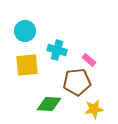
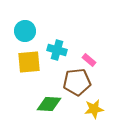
yellow square: moved 2 px right, 3 px up
